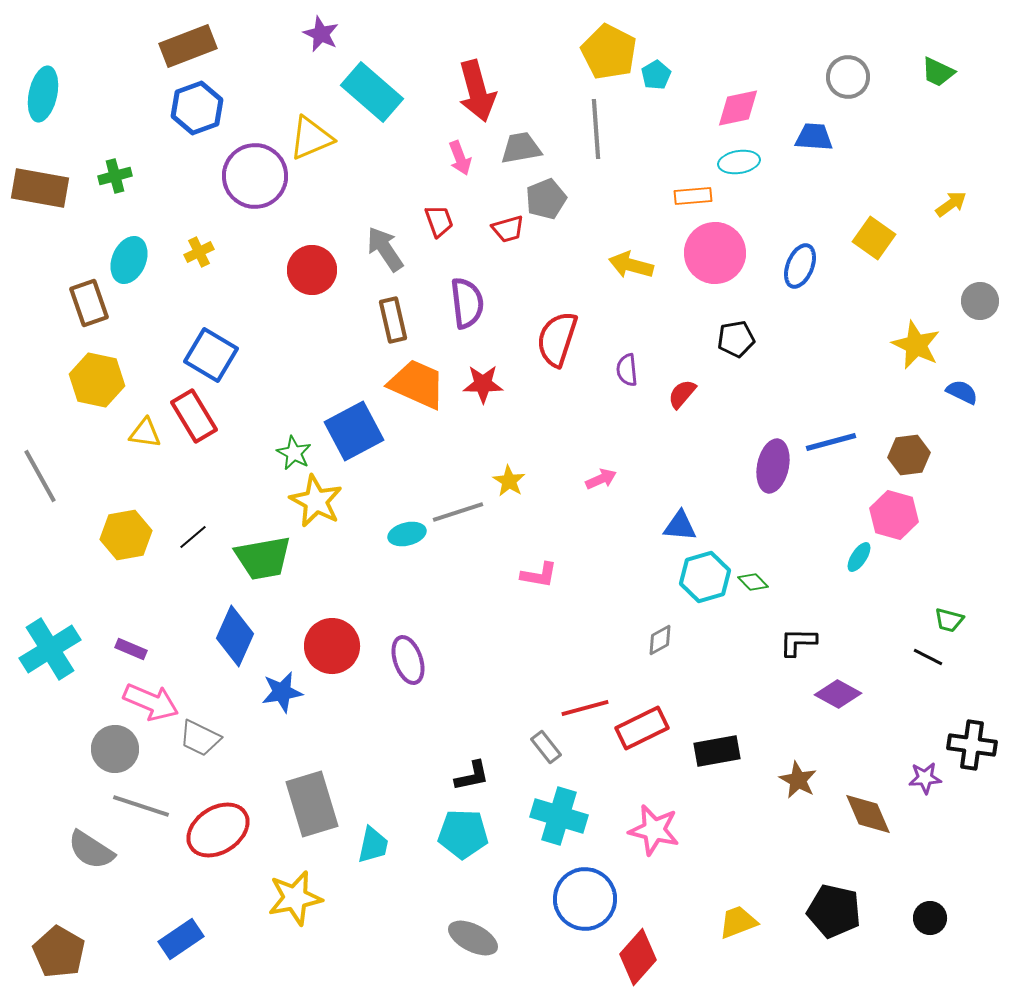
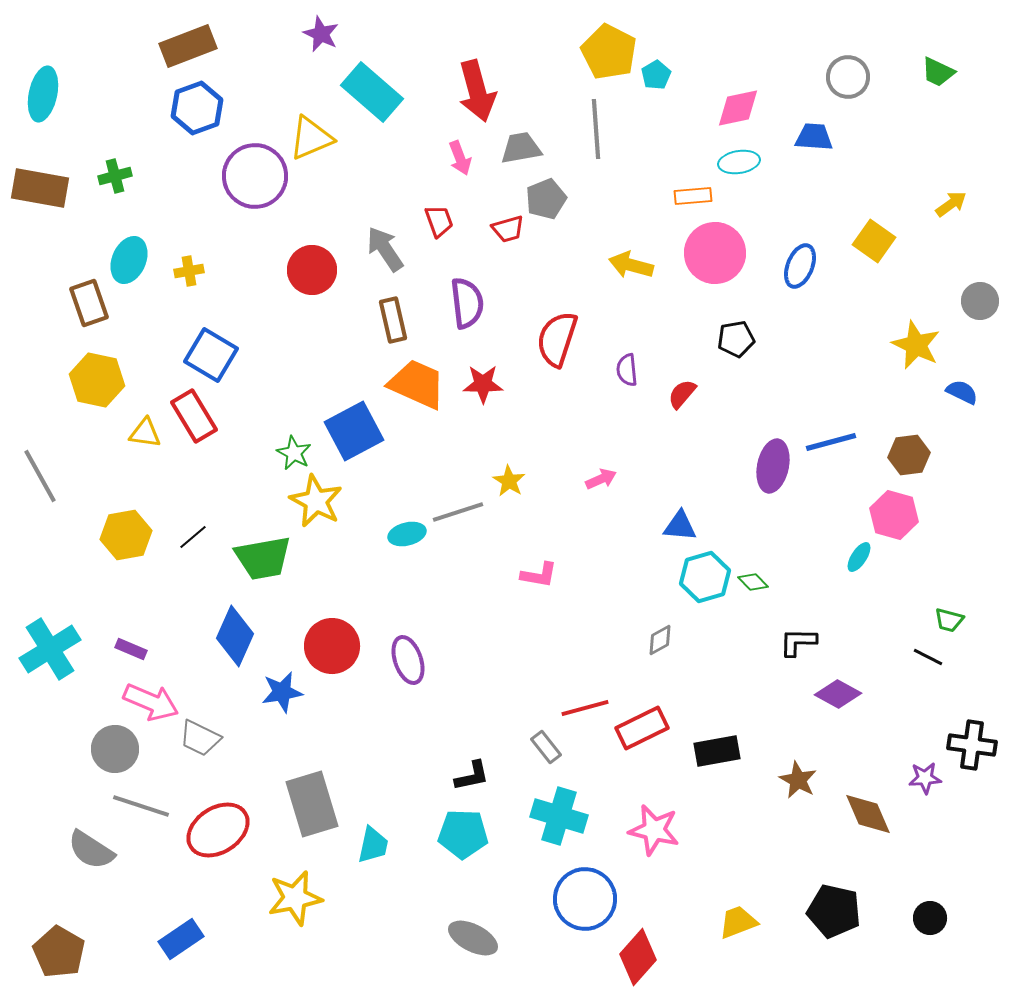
yellow square at (874, 238): moved 3 px down
yellow cross at (199, 252): moved 10 px left, 19 px down; rotated 16 degrees clockwise
